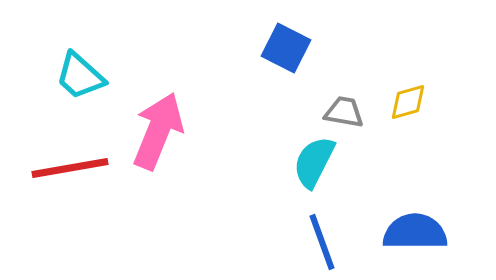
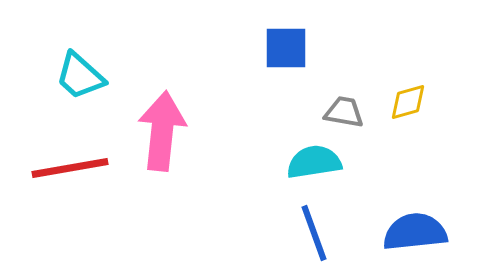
blue square: rotated 27 degrees counterclockwise
pink arrow: moved 4 px right; rotated 16 degrees counterclockwise
cyan semicircle: rotated 54 degrees clockwise
blue semicircle: rotated 6 degrees counterclockwise
blue line: moved 8 px left, 9 px up
